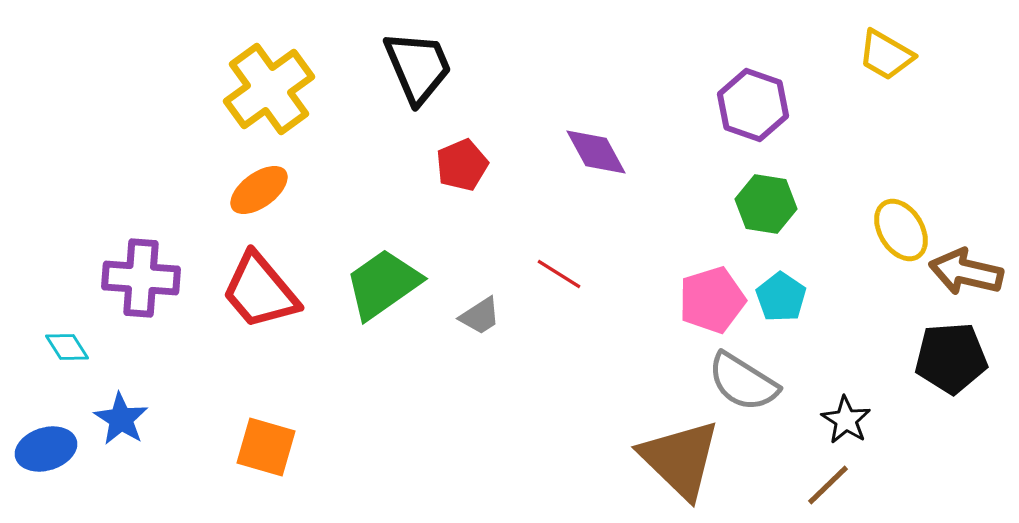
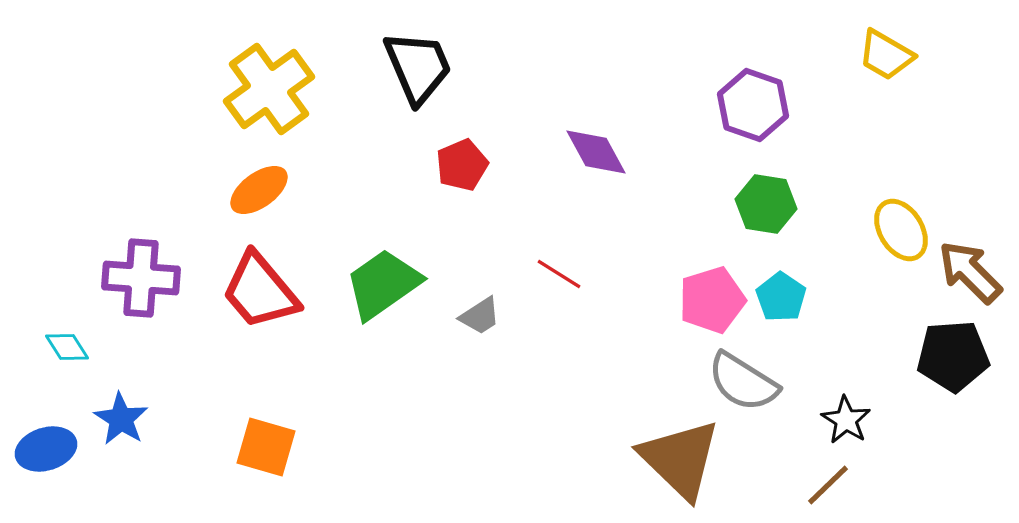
brown arrow: moved 4 px right; rotated 32 degrees clockwise
black pentagon: moved 2 px right, 2 px up
